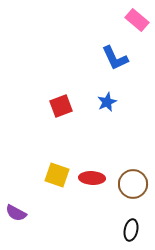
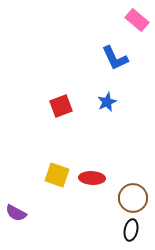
brown circle: moved 14 px down
